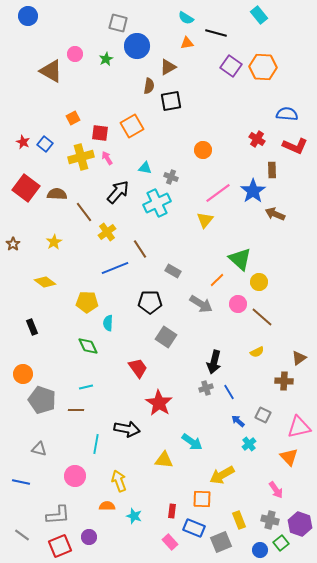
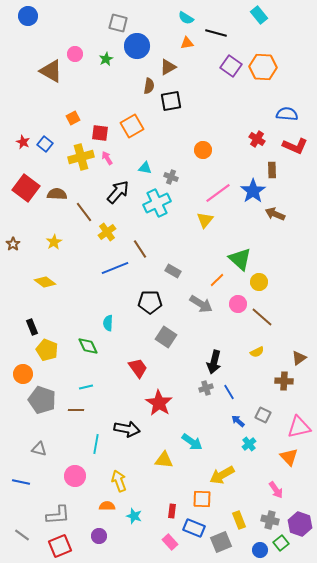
yellow pentagon at (87, 302): moved 40 px left, 48 px down; rotated 20 degrees clockwise
purple circle at (89, 537): moved 10 px right, 1 px up
